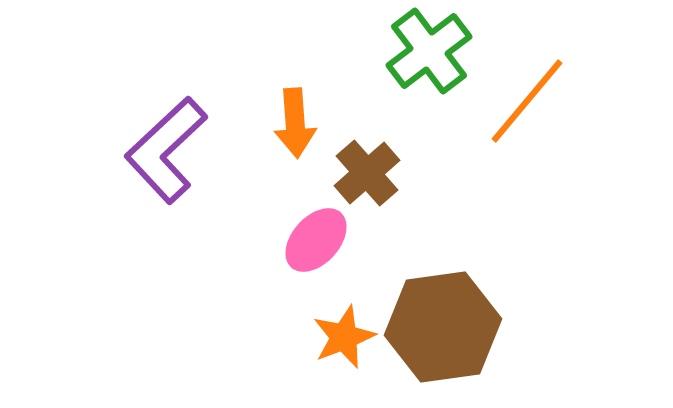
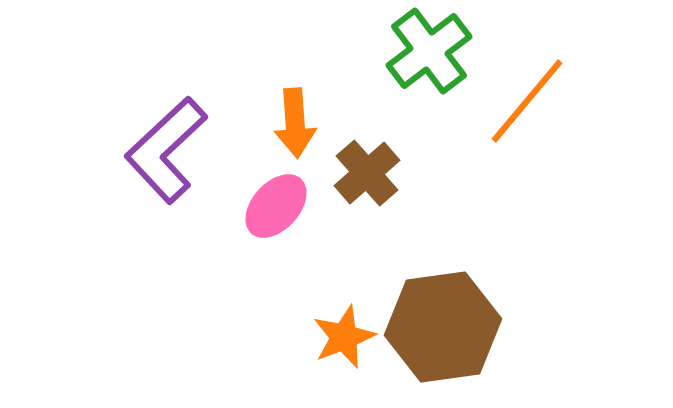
pink ellipse: moved 40 px left, 34 px up
